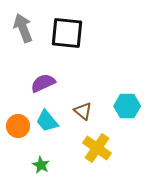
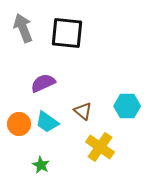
cyan trapezoid: moved 1 px down; rotated 15 degrees counterclockwise
orange circle: moved 1 px right, 2 px up
yellow cross: moved 3 px right, 1 px up
